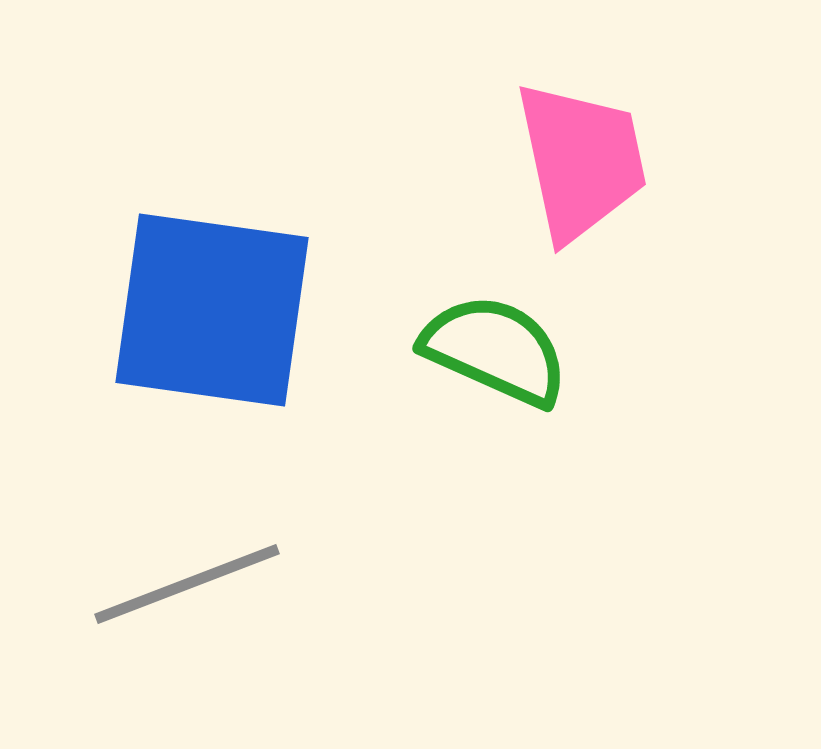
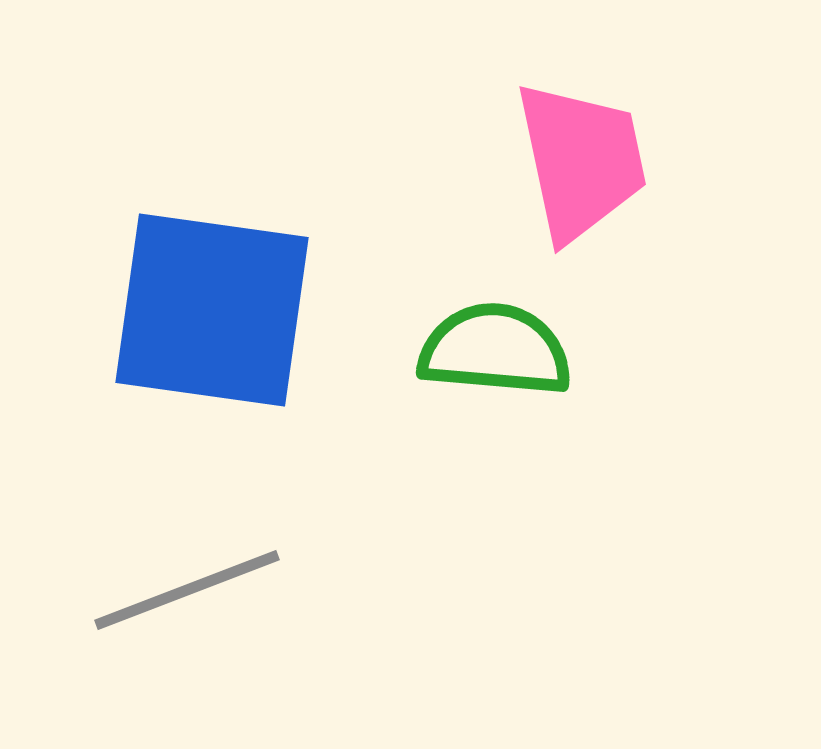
green semicircle: rotated 19 degrees counterclockwise
gray line: moved 6 px down
